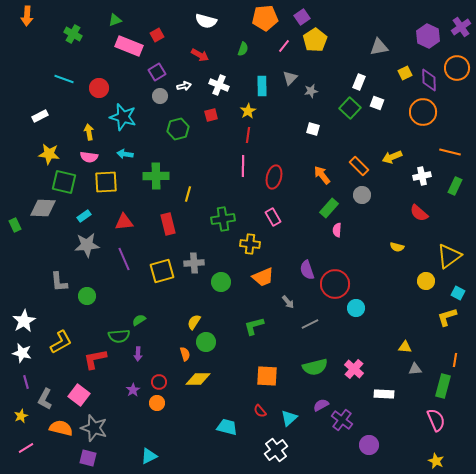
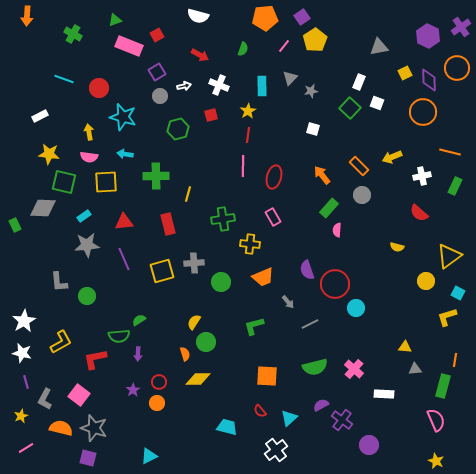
white semicircle at (206, 21): moved 8 px left, 5 px up
